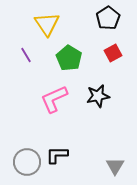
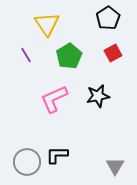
green pentagon: moved 2 px up; rotated 10 degrees clockwise
